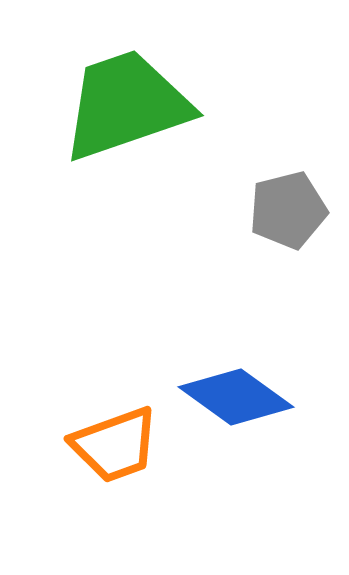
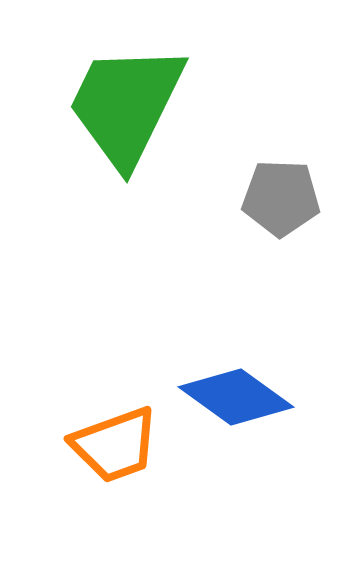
green trapezoid: rotated 45 degrees counterclockwise
gray pentagon: moved 7 px left, 12 px up; rotated 16 degrees clockwise
